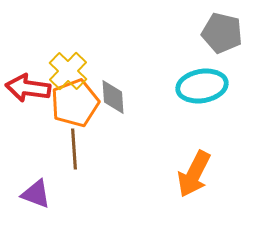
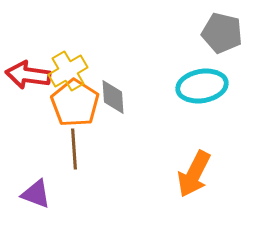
yellow cross: rotated 15 degrees clockwise
red arrow: moved 13 px up
orange pentagon: rotated 18 degrees counterclockwise
